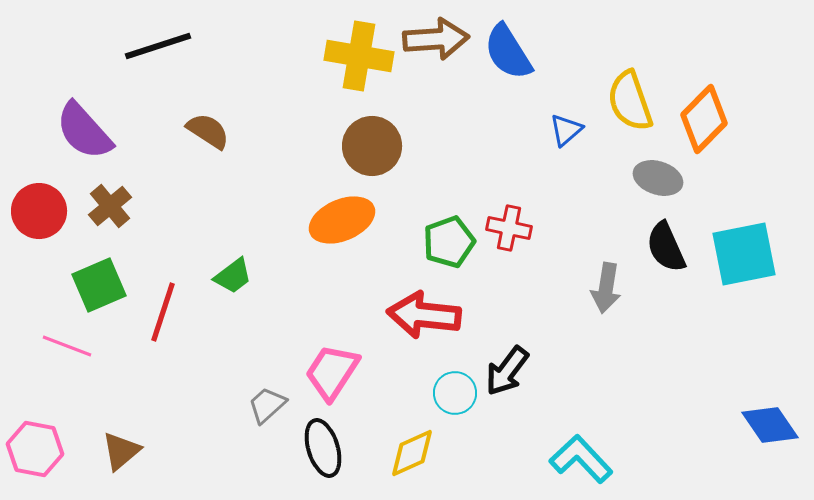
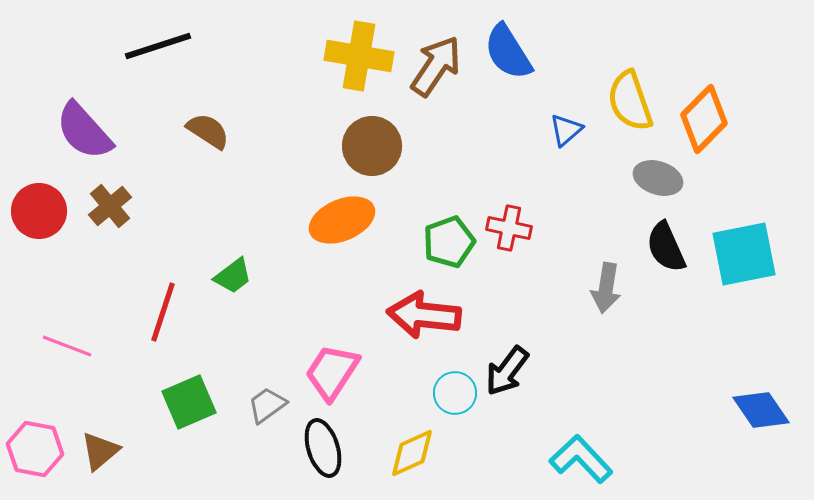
brown arrow: moved 27 px down; rotated 52 degrees counterclockwise
green square: moved 90 px right, 117 px down
gray trapezoid: rotated 6 degrees clockwise
blue diamond: moved 9 px left, 15 px up
brown triangle: moved 21 px left
